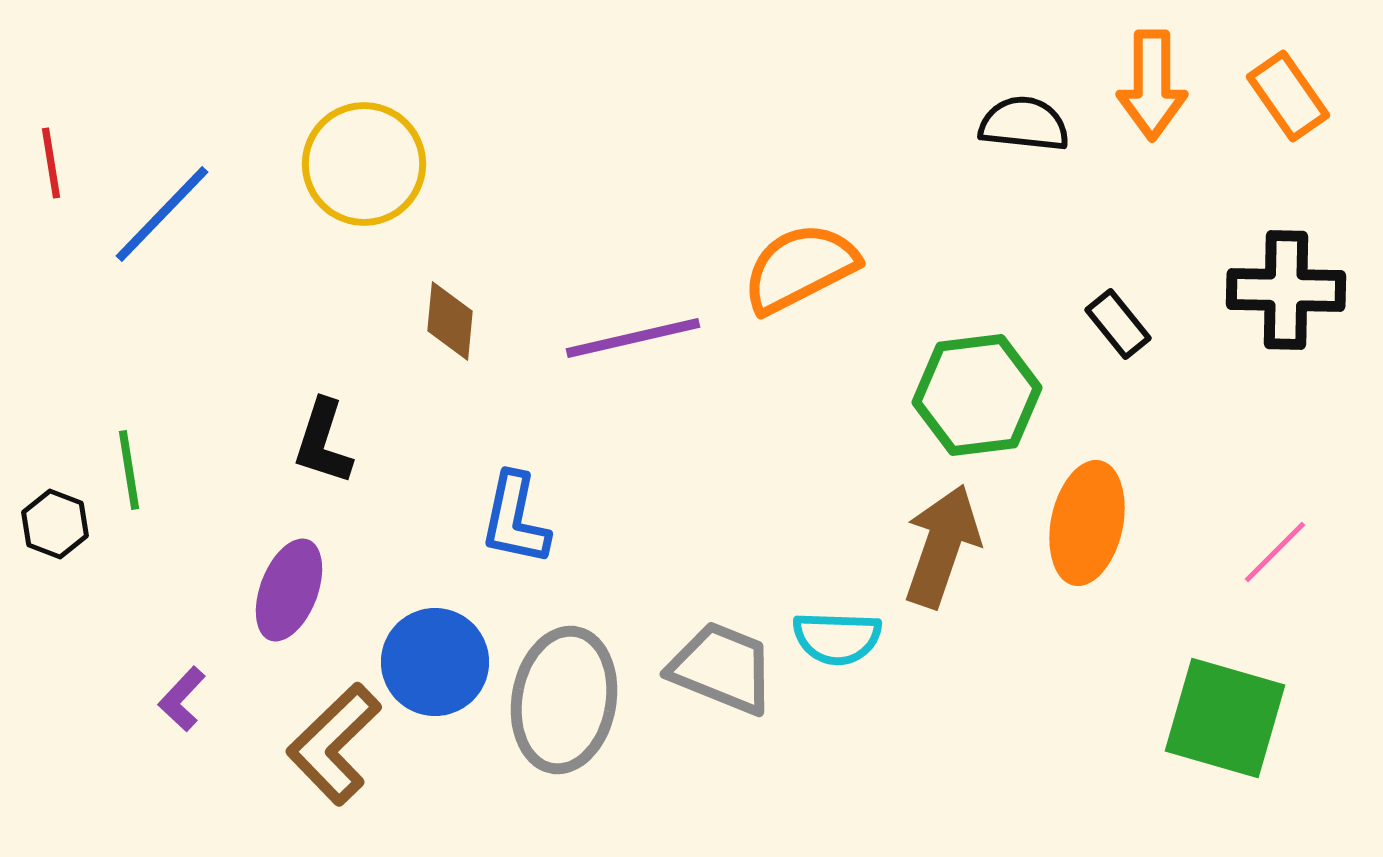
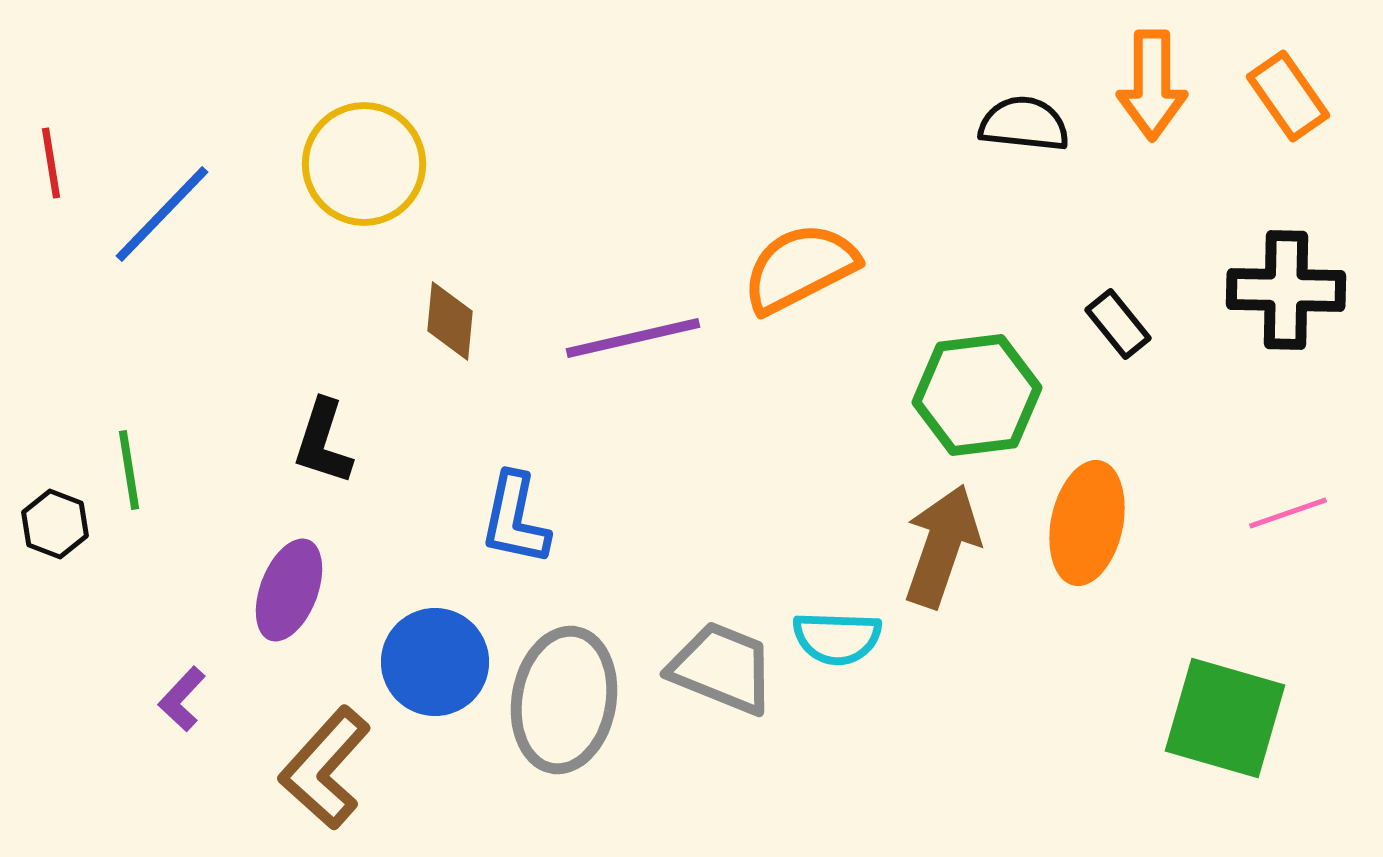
pink line: moved 13 px right, 39 px up; rotated 26 degrees clockwise
brown L-shape: moved 9 px left, 24 px down; rotated 4 degrees counterclockwise
